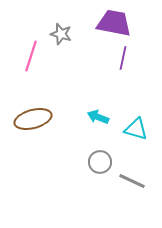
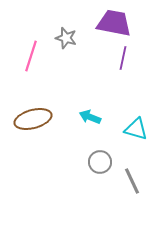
gray star: moved 5 px right, 4 px down
cyan arrow: moved 8 px left
gray line: rotated 40 degrees clockwise
